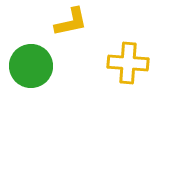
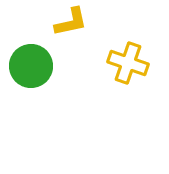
yellow cross: rotated 15 degrees clockwise
